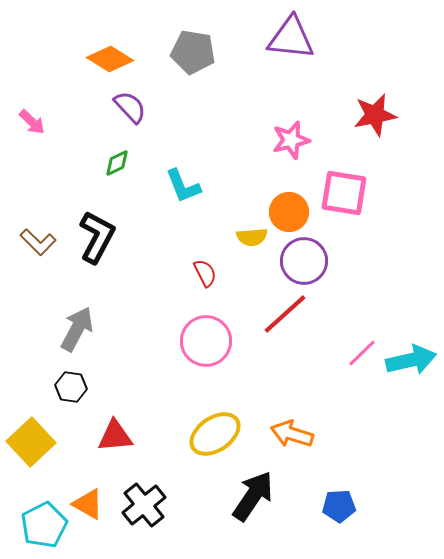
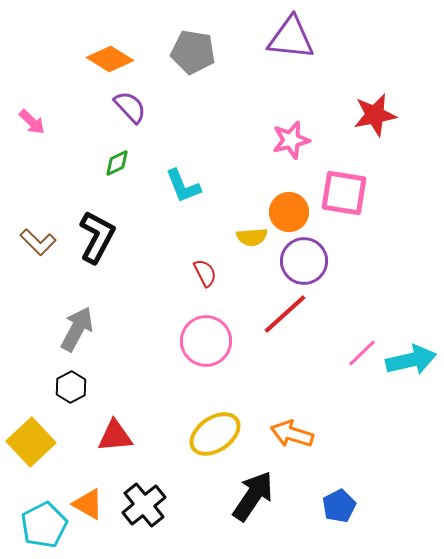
black hexagon: rotated 24 degrees clockwise
blue pentagon: rotated 24 degrees counterclockwise
